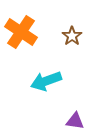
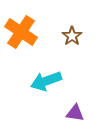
purple triangle: moved 8 px up
